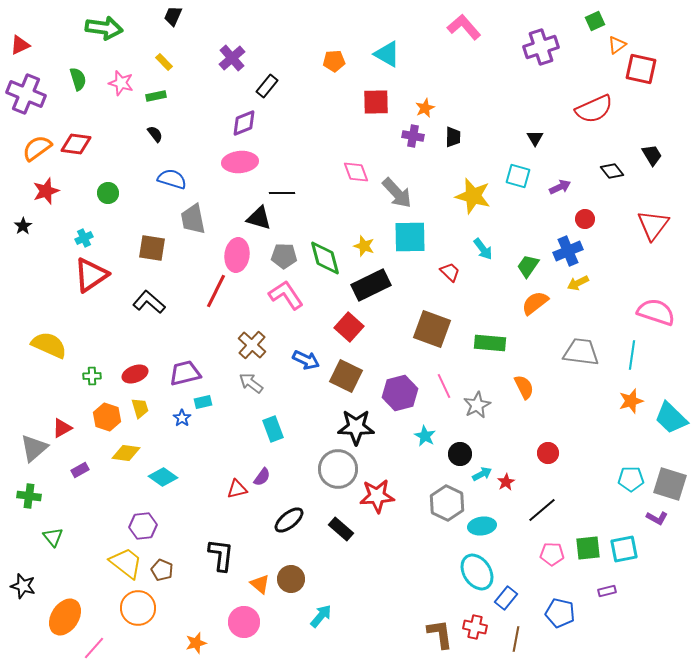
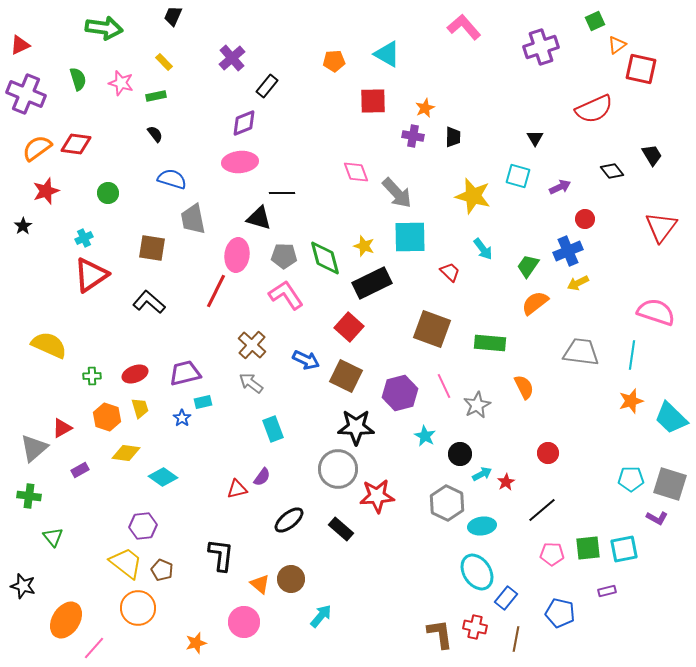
red square at (376, 102): moved 3 px left, 1 px up
red triangle at (653, 225): moved 8 px right, 2 px down
black rectangle at (371, 285): moved 1 px right, 2 px up
orange ellipse at (65, 617): moved 1 px right, 3 px down
